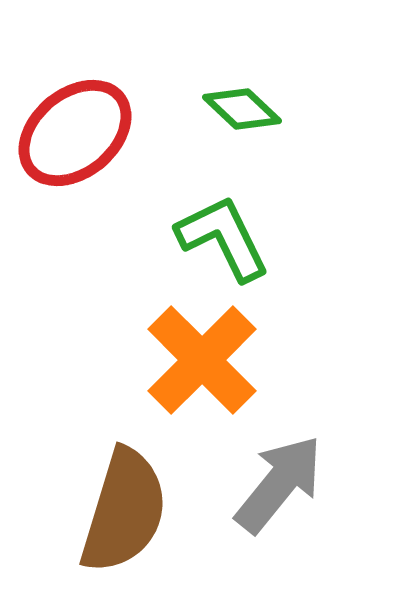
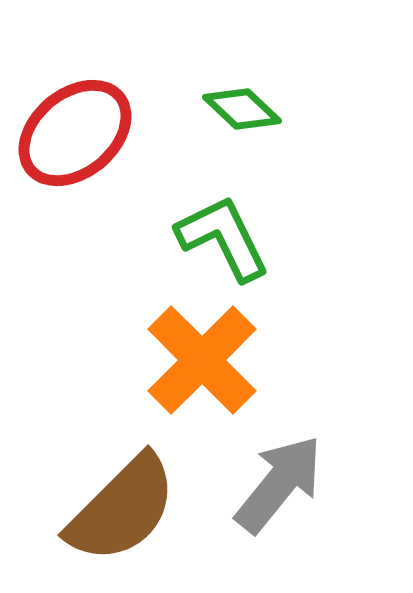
brown semicircle: moved 2 px left, 2 px up; rotated 28 degrees clockwise
